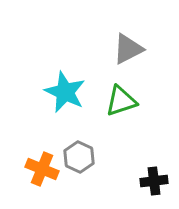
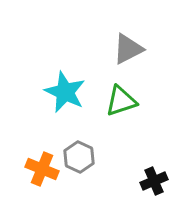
black cross: rotated 16 degrees counterclockwise
